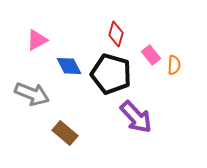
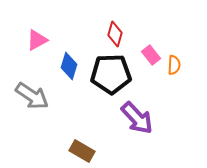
red diamond: moved 1 px left
blue diamond: rotated 44 degrees clockwise
black pentagon: rotated 18 degrees counterclockwise
gray arrow: moved 2 px down; rotated 12 degrees clockwise
purple arrow: moved 1 px right, 1 px down
brown rectangle: moved 17 px right, 18 px down; rotated 10 degrees counterclockwise
